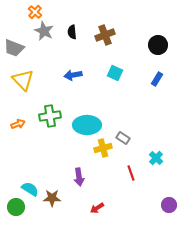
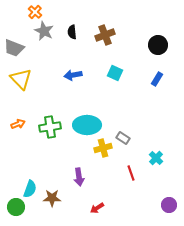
yellow triangle: moved 2 px left, 1 px up
green cross: moved 11 px down
cyan semicircle: rotated 78 degrees clockwise
